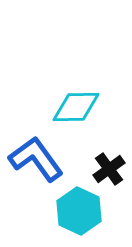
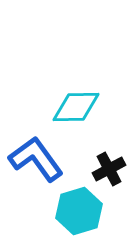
black cross: rotated 8 degrees clockwise
cyan hexagon: rotated 18 degrees clockwise
